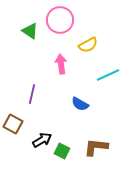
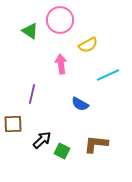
brown square: rotated 30 degrees counterclockwise
black arrow: rotated 12 degrees counterclockwise
brown L-shape: moved 3 px up
